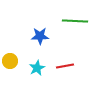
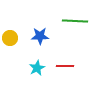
yellow circle: moved 23 px up
red line: rotated 12 degrees clockwise
